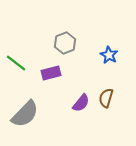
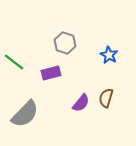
gray hexagon: rotated 20 degrees counterclockwise
green line: moved 2 px left, 1 px up
